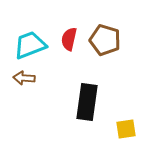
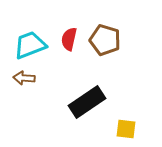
black rectangle: rotated 48 degrees clockwise
yellow square: rotated 15 degrees clockwise
